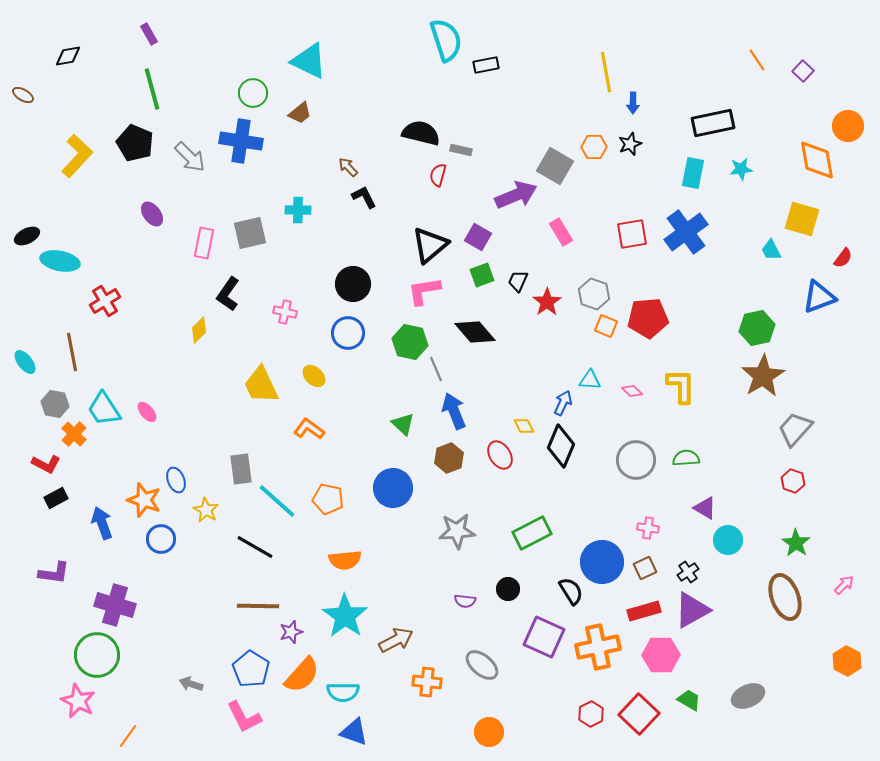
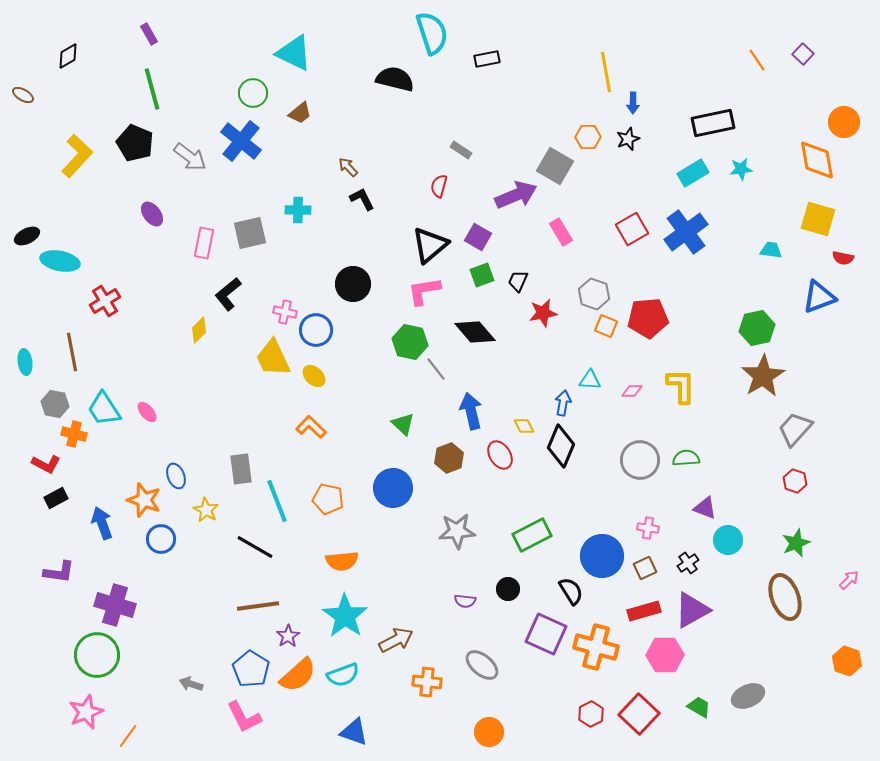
cyan semicircle at (446, 40): moved 14 px left, 7 px up
black diamond at (68, 56): rotated 20 degrees counterclockwise
cyan triangle at (309, 61): moved 15 px left, 8 px up
black rectangle at (486, 65): moved 1 px right, 6 px up
purple square at (803, 71): moved 17 px up
orange circle at (848, 126): moved 4 px left, 4 px up
black semicircle at (421, 133): moved 26 px left, 54 px up
blue cross at (241, 141): rotated 30 degrees clockwise
black star at (630, 144): moved 2 px left, 5 px up
orange hexagon at (594, 147): moved 6 px left, 10 px up
gray rectangle at (461, 150): rotated 20 degrees clockwise
gray arrow at (190, 157): rotated 8 degrees counterclockwise
cyan rectangle at (693, 173): rotated 48 degrees clockwise
red semicircle at (438, 175): moved 1 px right, 11 px down
black L-shape at (364, 197): moved 2 px left, 2 px down
yellow square at (802, 219): moved 16 px right
red square at (632, 234): moved 5 px up; rotated 20 degrees counterclockwise
cyan trapezoid at (771, 250): rotated 125 degrees clockwise
red semicircle at (843, 258): rotated 65 degrees clockwise
black L-shape at (228, 294): rotated 16 degrees clockwise
red star at (547, 302): moved 4 px left, 11 px down; rotated 24 degrees clockwise
blue circle at (348, 333): moved 32 px left, 3 px up
cyan ellipse at (25, 362): rotated 30 degrees clockwise
gray line at (436, 369): rotated 15 degrees counterclockwise
yellow trapezoid at (261, 385): moved 12 px right, 27 px up
pink diamond at (632, 391): rotated 45 degrees counterclockwise
blue arrow at (563, 403): rotated 15 degrees counterclockwise
blue arrow at (454, 411): moved 17 px right; rotated 9 degrees clockwise
orange L-shape at (309, 429): moved 2 px right, 2 px up; rotated 8 degrees clockwise
orange cross at (74, 434): rotated 30 degrees counterclockwise
gray circle at (636, 460): moved 4 px right
blue ellipse at (176, 480): moved 4 px up
red hexagon at (793, 481): moved 2 px right
cyan line at (277, 501): rotated 27 degrees clockwise
purple triangle at (705, 508): rotated 10 degrees counterclockwise
green rectangle at (532, 533): moved 2 px down
green star at (796, 543): rotated 16 degrees clockwise
orange semicircle at (345, 560): moved 3 px left, 1 px down
blue circle at (602, 562): moved 6 px up
black cross at (688, 572): moved 9 px up
purple L-shape at (54, 573): moved 5 px right, 1 px up
pink arrow at (844, 585): moved 5 px right, 5 px up
brown line at (258, 606): rotated 9 degrees counterclockwise
purple star at (291, 632): moved 3 px left, 4 px down; rotated 15 degrees counterclockwise
purple square at (544, 637): moved 2 px right, 3 px up
orange cross at (598, 647): moved 2 px left; rotated 27 degrees clockwise
pink hexagon at (661, 655): moved 4 px right
orange hexagon at (847, 661): rotated 8 degrees counterclockwise
orange semicircle at (302, 675): moved 4 px left; rotated 6 degrees clockwise
cyan semicircle at (343, 692): moved 17 px up; rotated 20 degrees counterclockwise
green trapezoid at (689, 700): moved 10 px right, 7 px down
pink star at (78, 701): moved 8 px right, 11 px down; rotated 24 degrees clockwise
